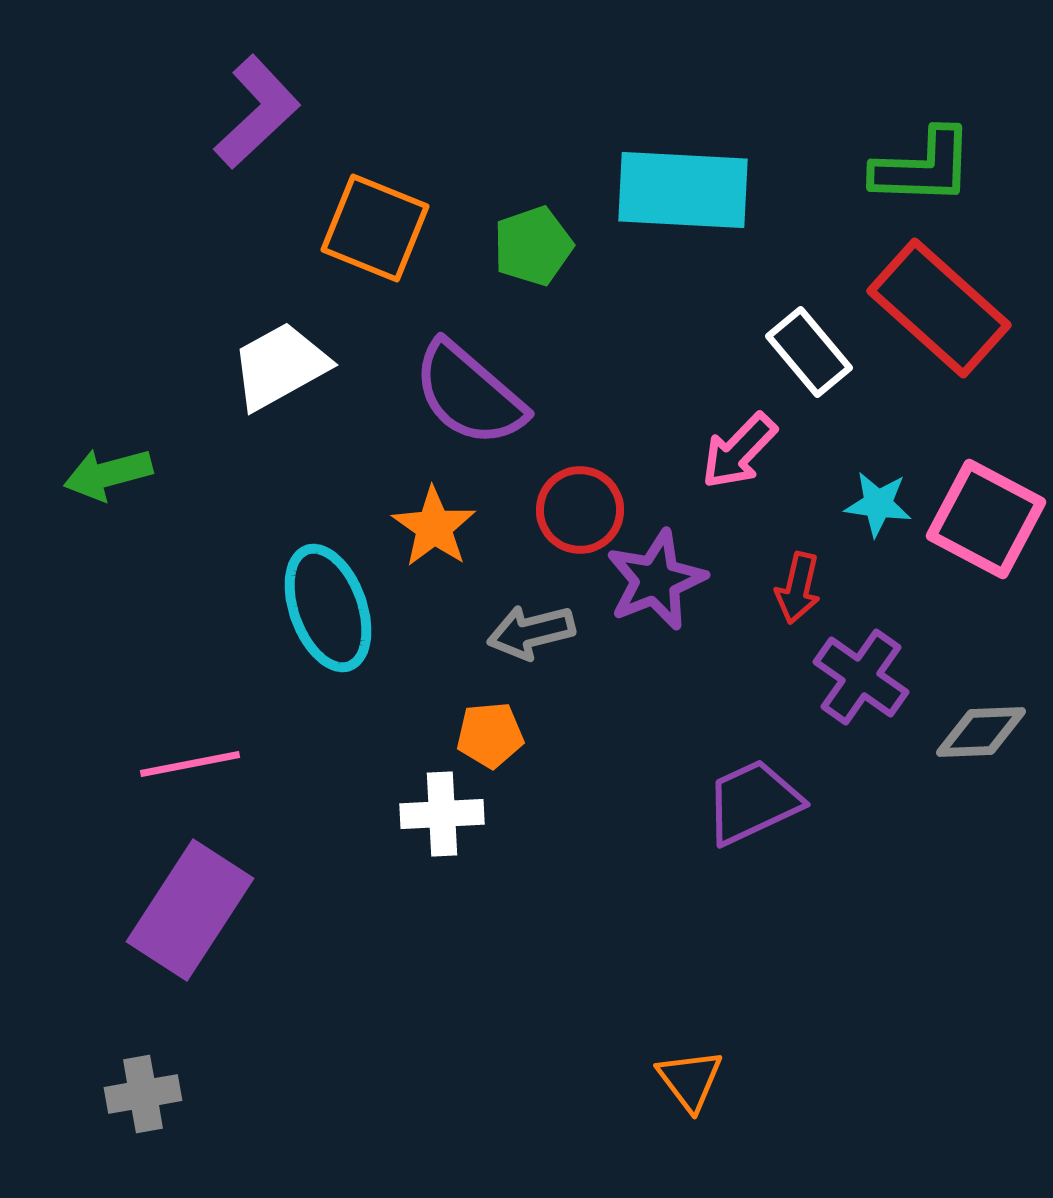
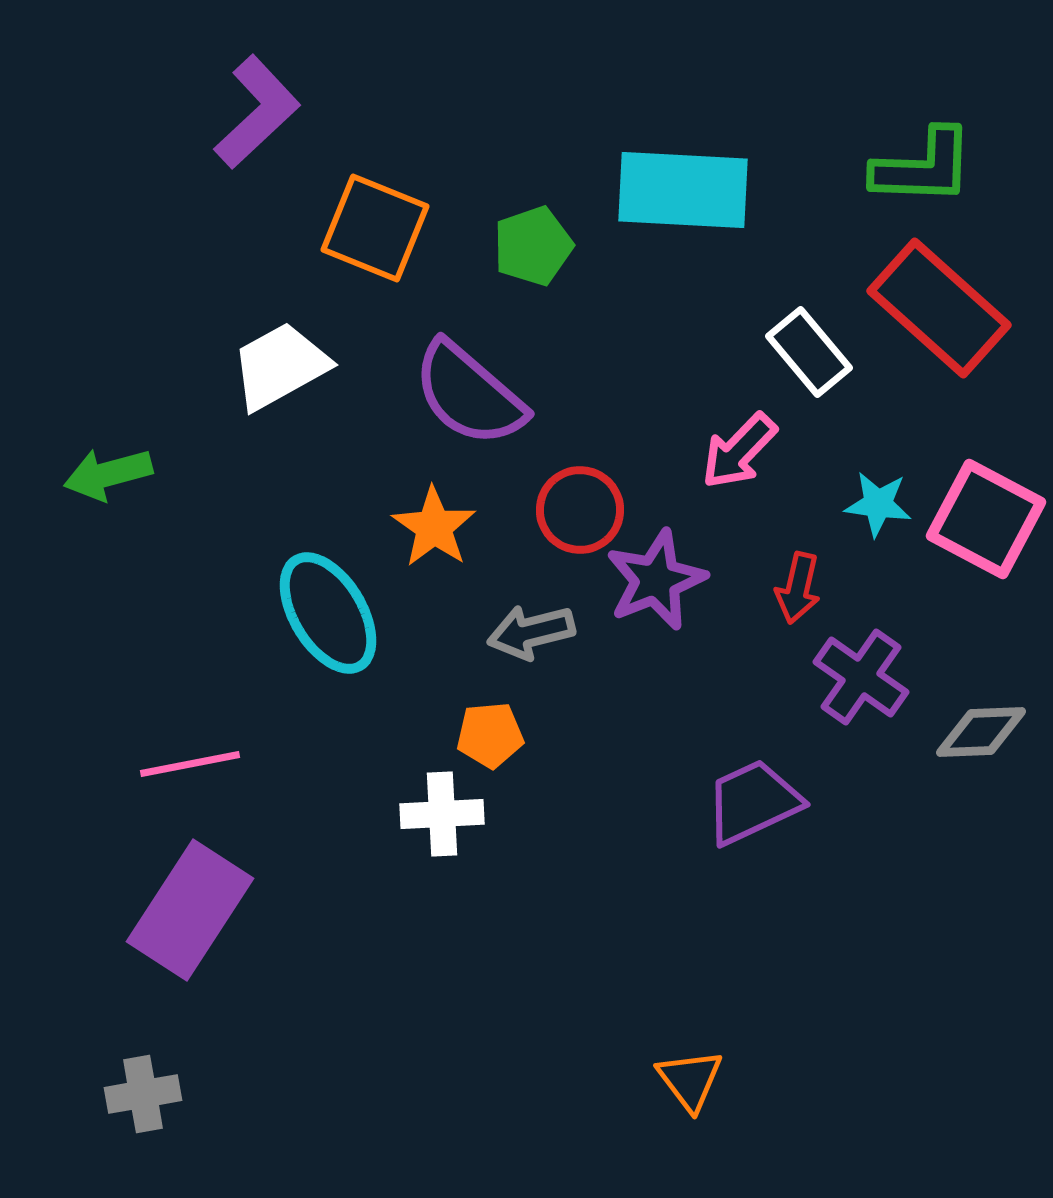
cyan ellipse: moved 5 px down; rotated 11 degrees counterclockwise
